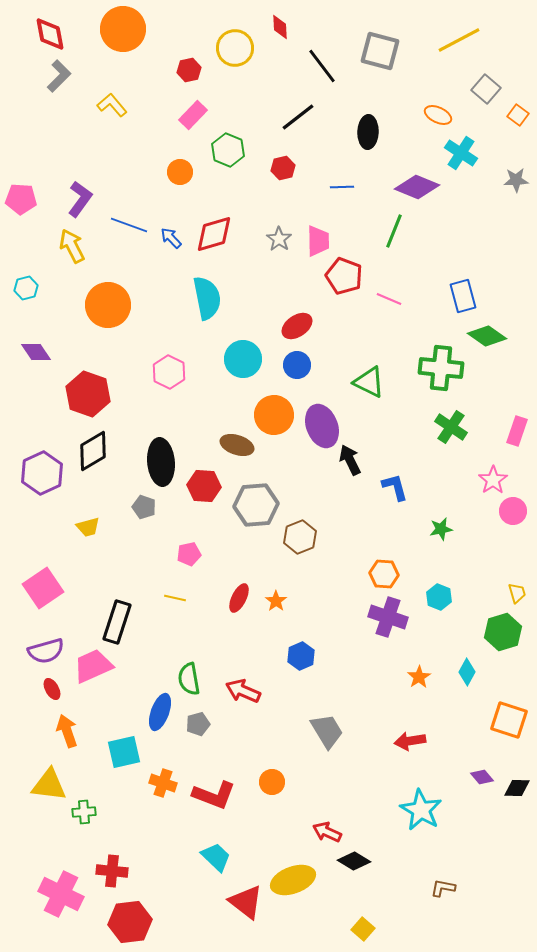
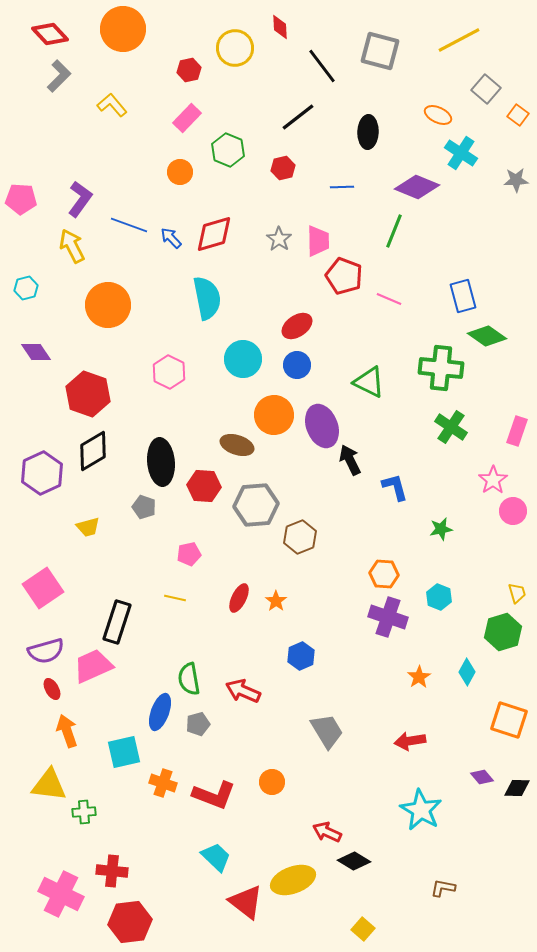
red diamond at (50, 34): rotated 33 degrees counterclockwise
pink rectangle at (193, 115): moved 6 px left, 3 px down
